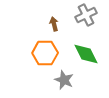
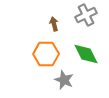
orange hexagon: moved 1 px right, 1 px down
